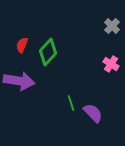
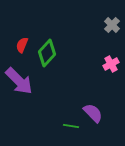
gray cross: moved 1 px up
green diamond: moved 1 px left, 1 px down
pink cross: rotated 28 degrees clockwise
purple arrow: rotated 36 degrees clockwise
green line: moved 23 px down; rotated 63 degrees counterclockwise
